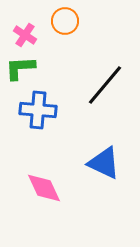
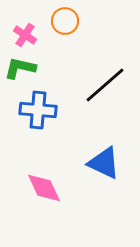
green L-shape: rotated 16 degrees clockwise
black line: rotated 9 degrees clockwise
